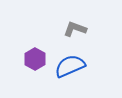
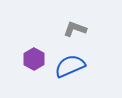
purple hexagon: moved 1 px left
